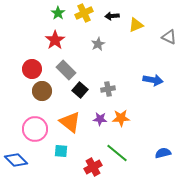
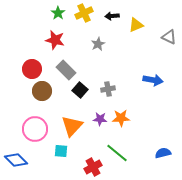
red star: rotated 24 degrees counterclockwise
orange triangle: moved 2 px right, 4 px down; rotated 35 degrees clockwise
